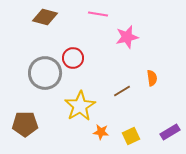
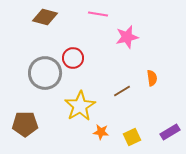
yellow square: moved 1 px right, 1 px down
